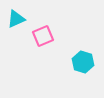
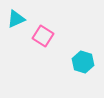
pink square: rotated 35 degrees counterclockwise
